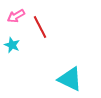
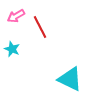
cyan star: moved 4 px down
